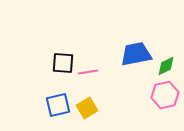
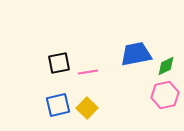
black square: moved 4 px left; rotated 15 degrees counterclockwise
yellow square: rotated 15 degrees counterclockwise
